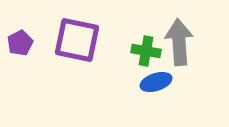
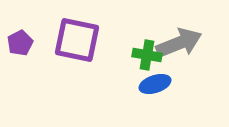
gray arrow: moved 1 px down; rotated 72 degrees clockwise
green cross: moved 1 px right, 4 px down
blue ellipse: moved 1 px left, 2 px down
